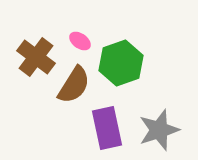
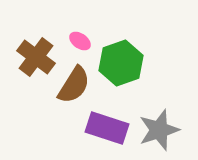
purple rectangle: rotated 60 degrees counterclockwise
